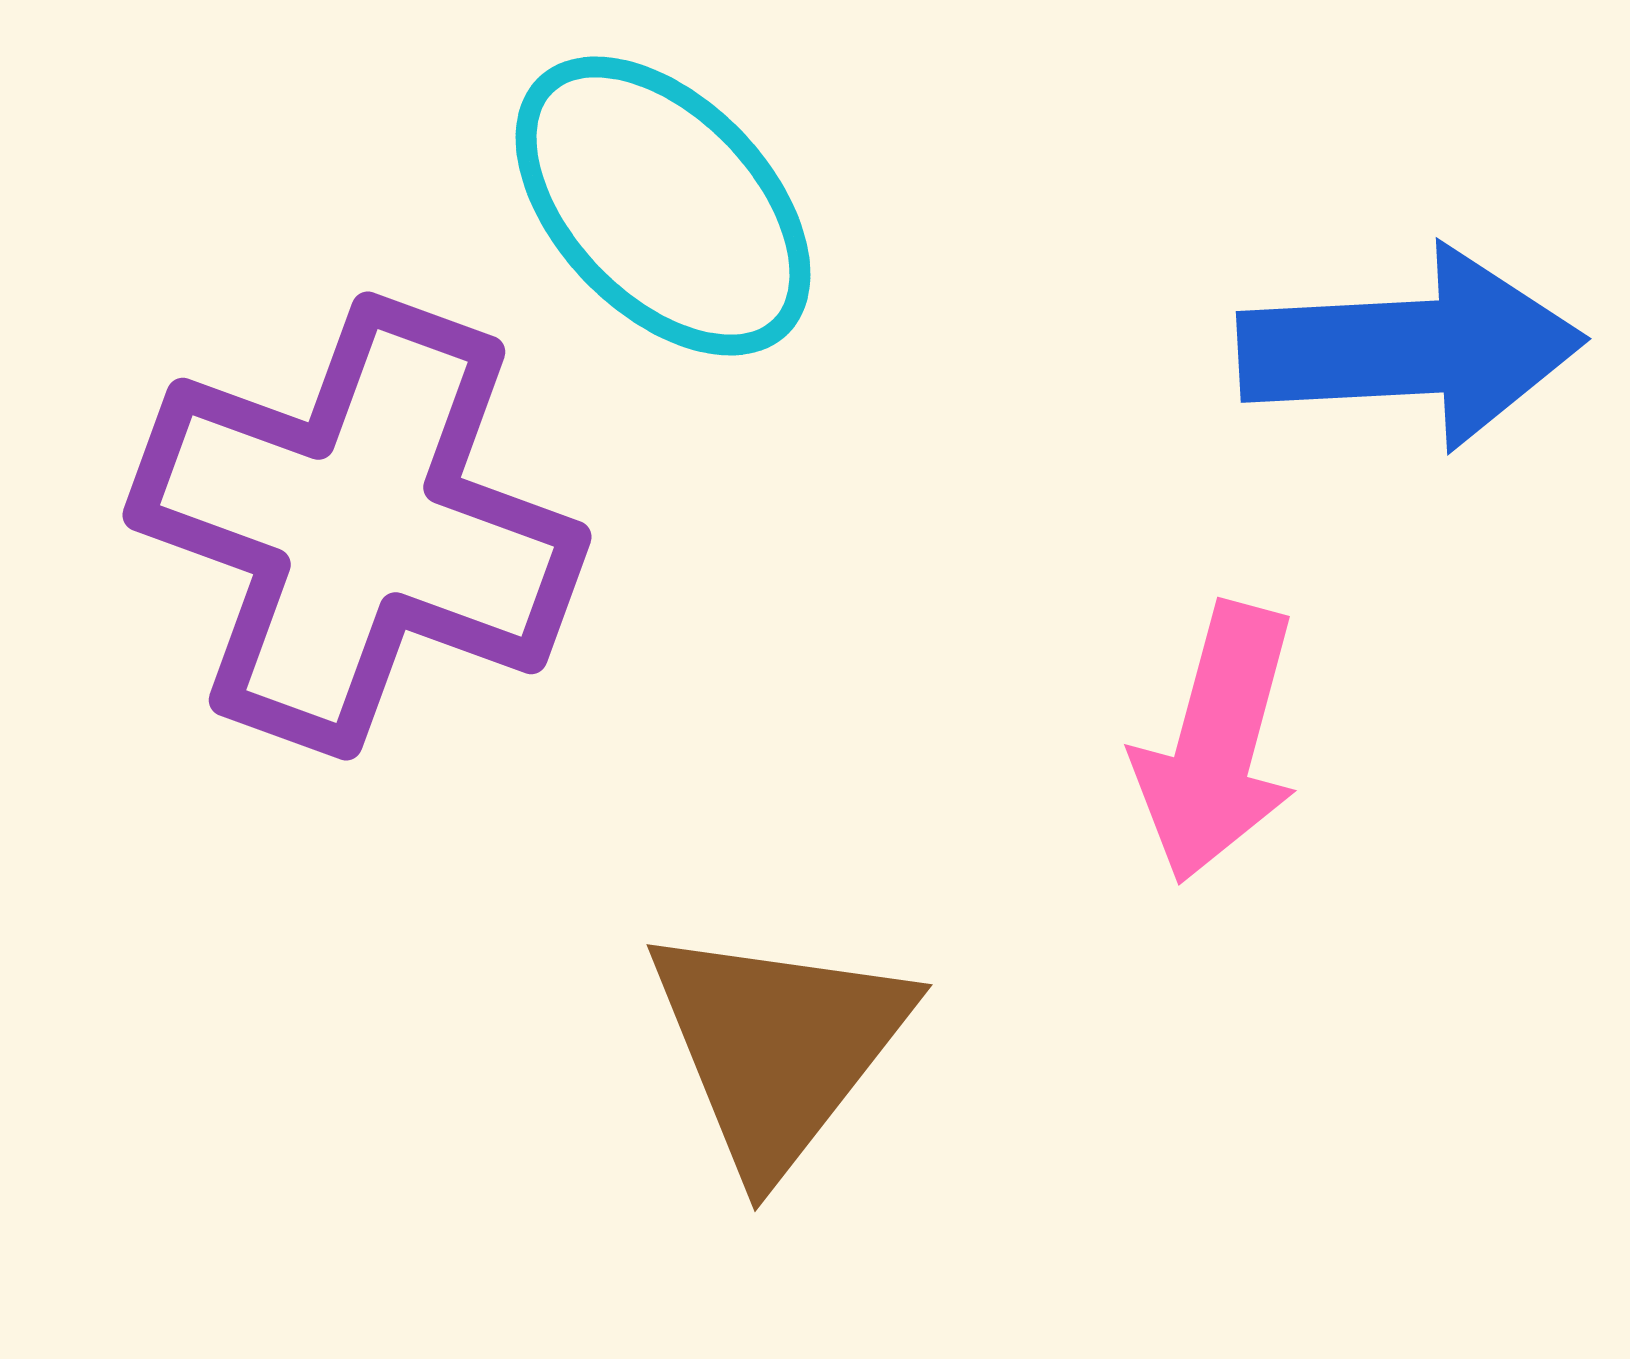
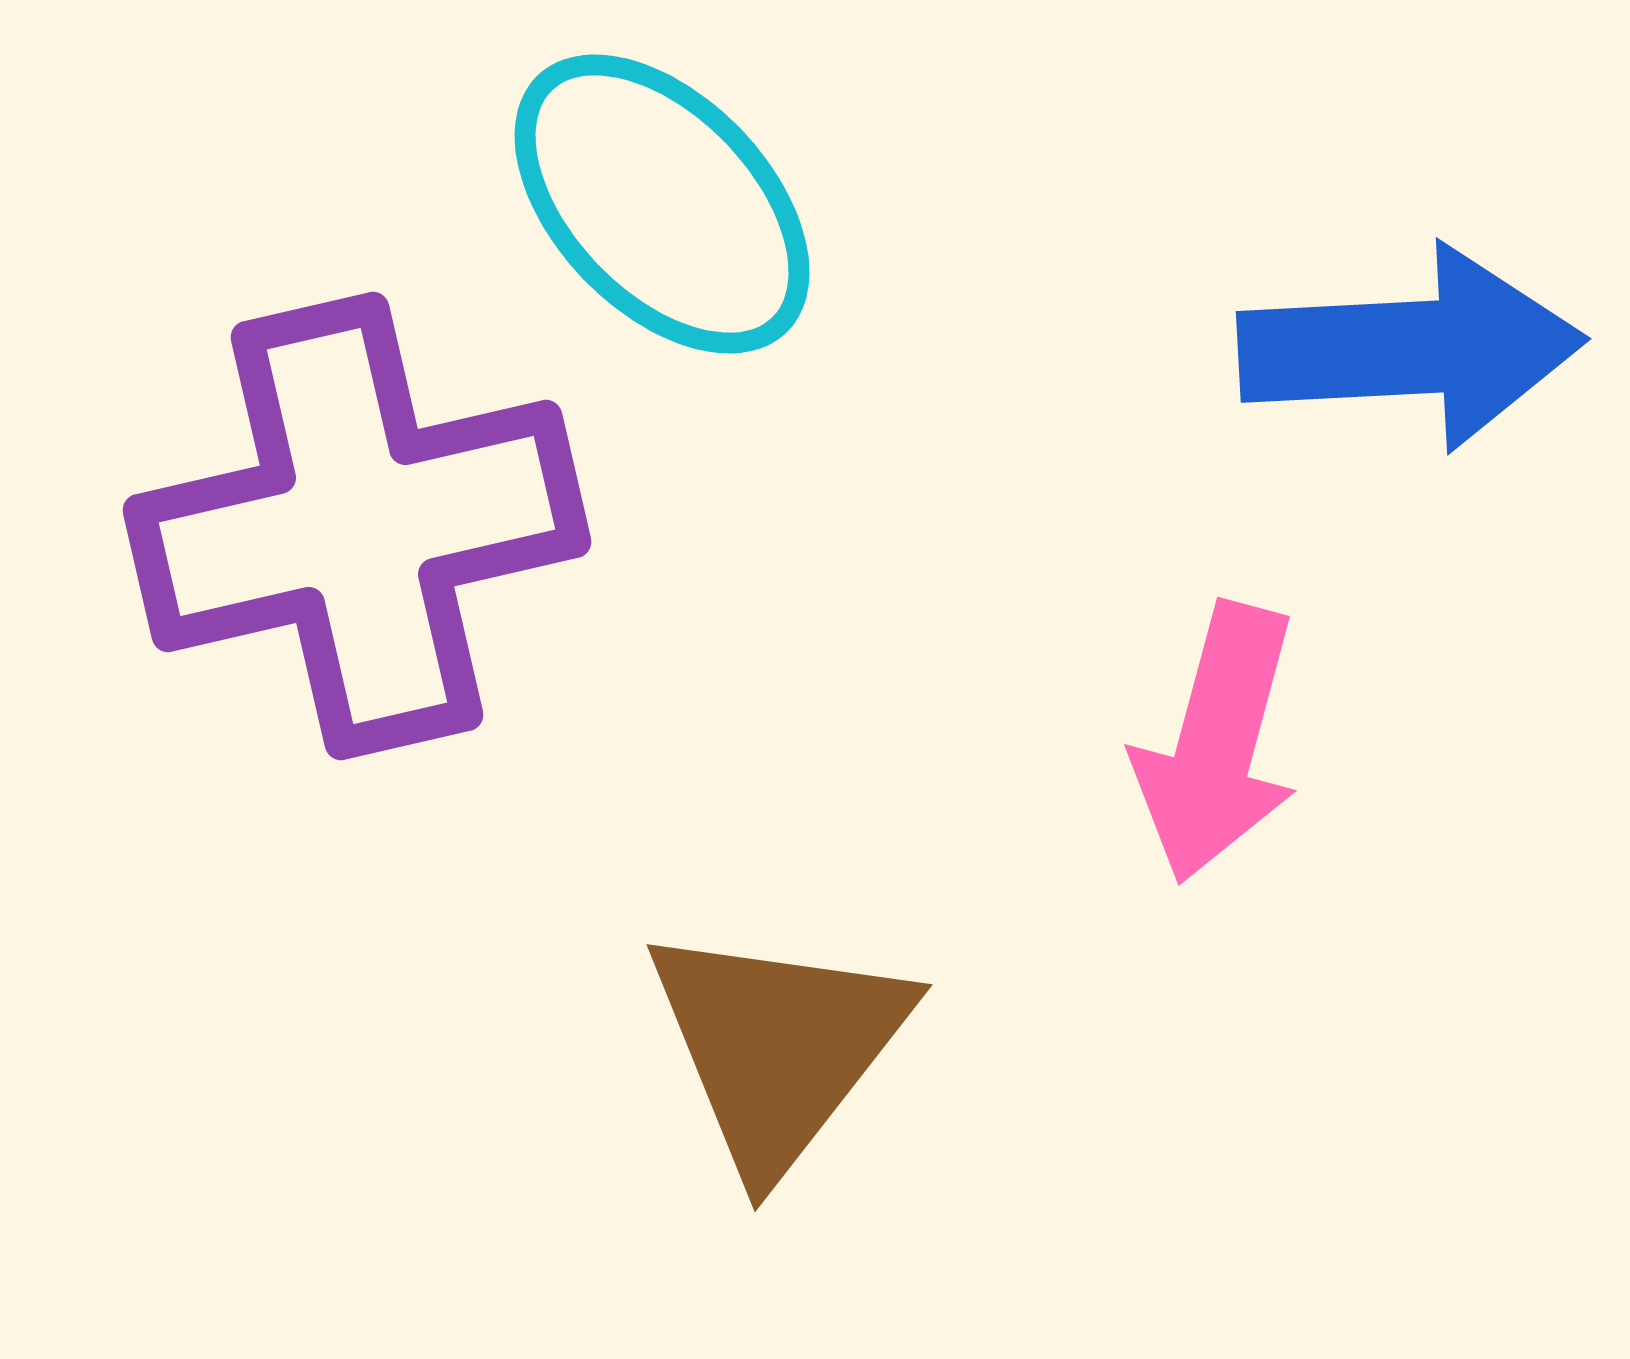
cyan ellipse: moved 1 px left, 2 px up
purple cross: rotated 33 degrees counterclockwise
